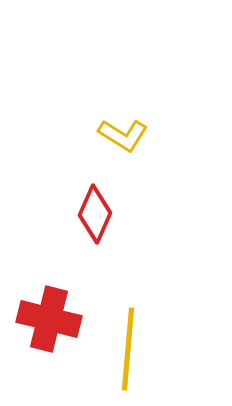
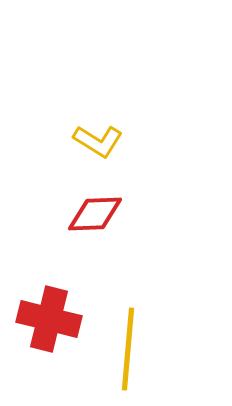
yellow L-shape: moved 25 px left, 6 px down
red diamond: rotated 64 degrees clockwise
